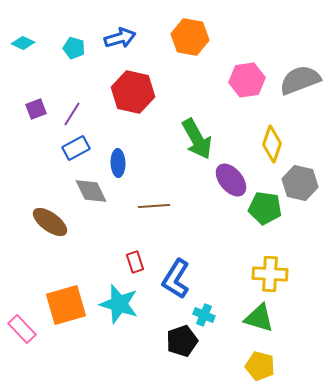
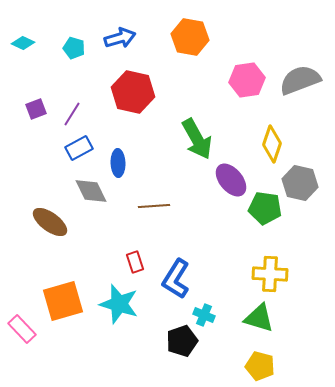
blue rectangle: moved 3 px right
orange square: moved 3 px left, 4 px up
